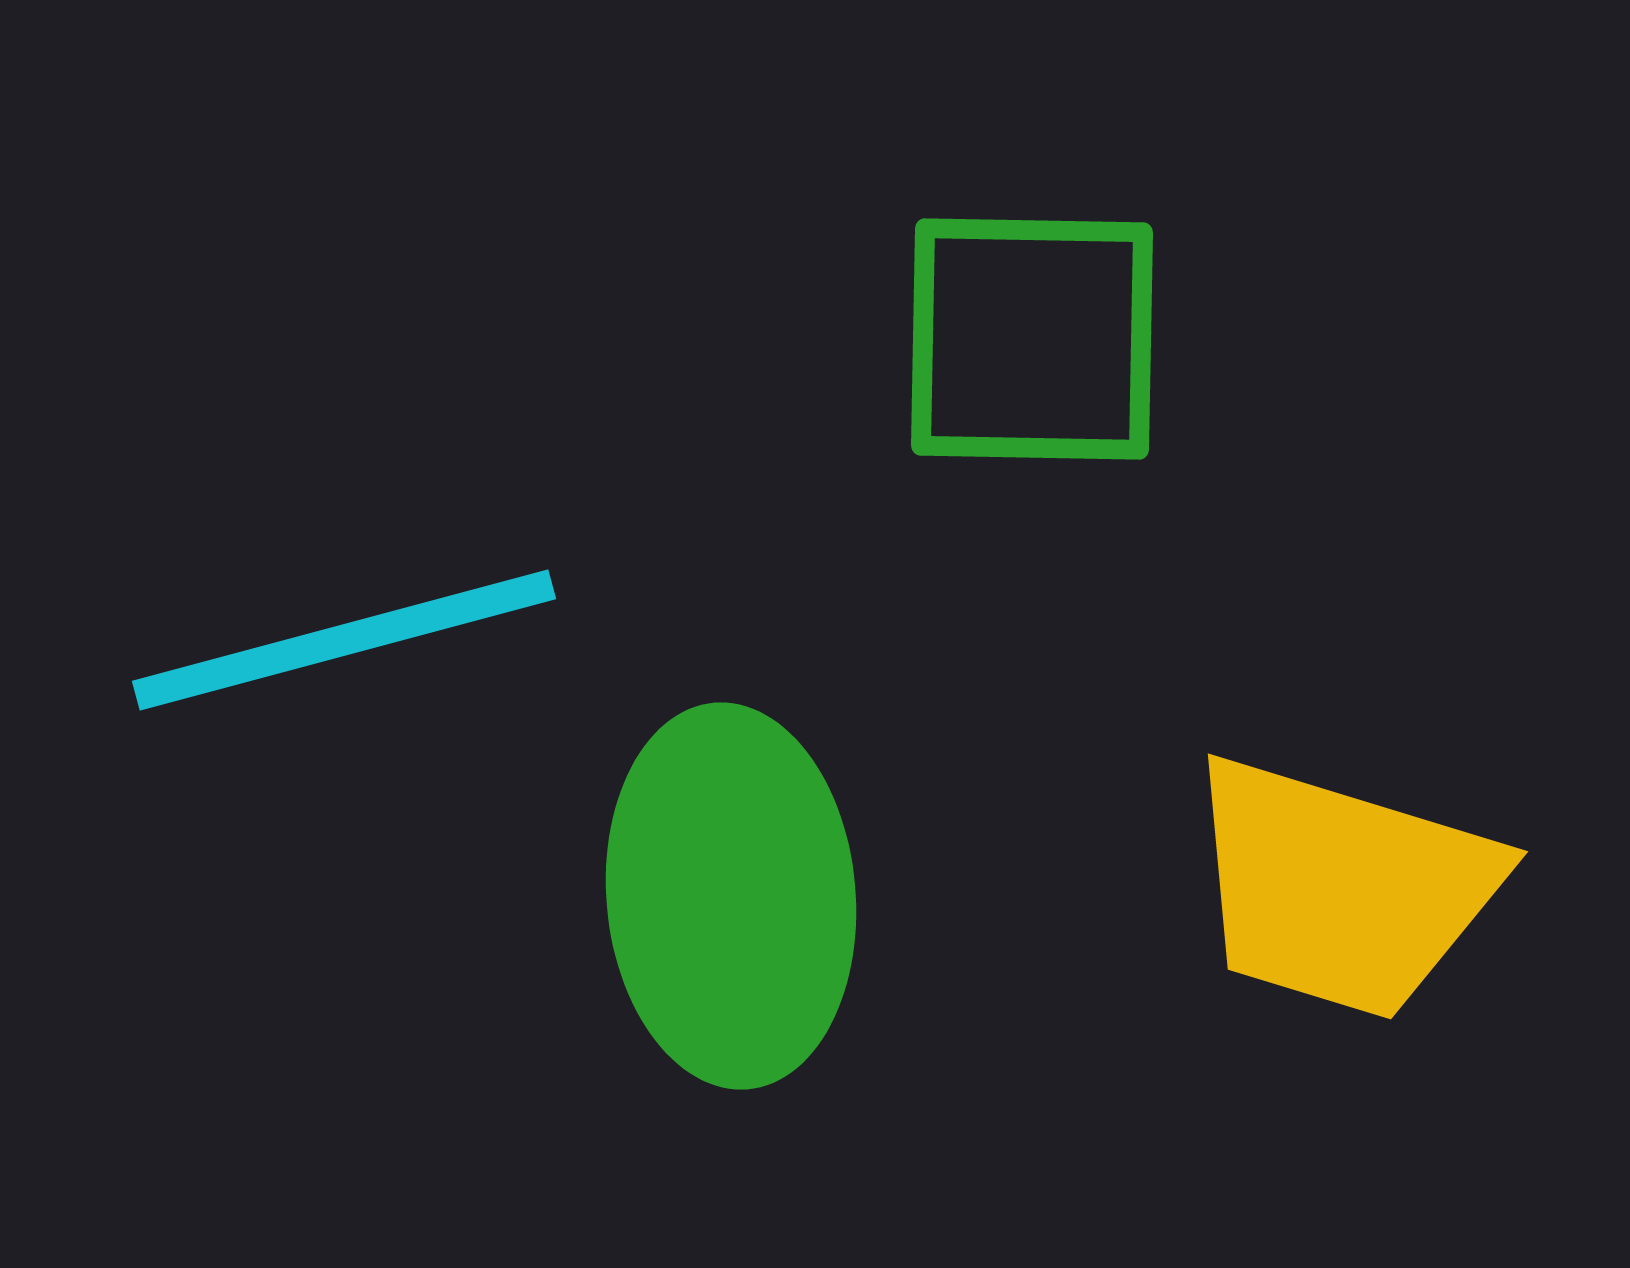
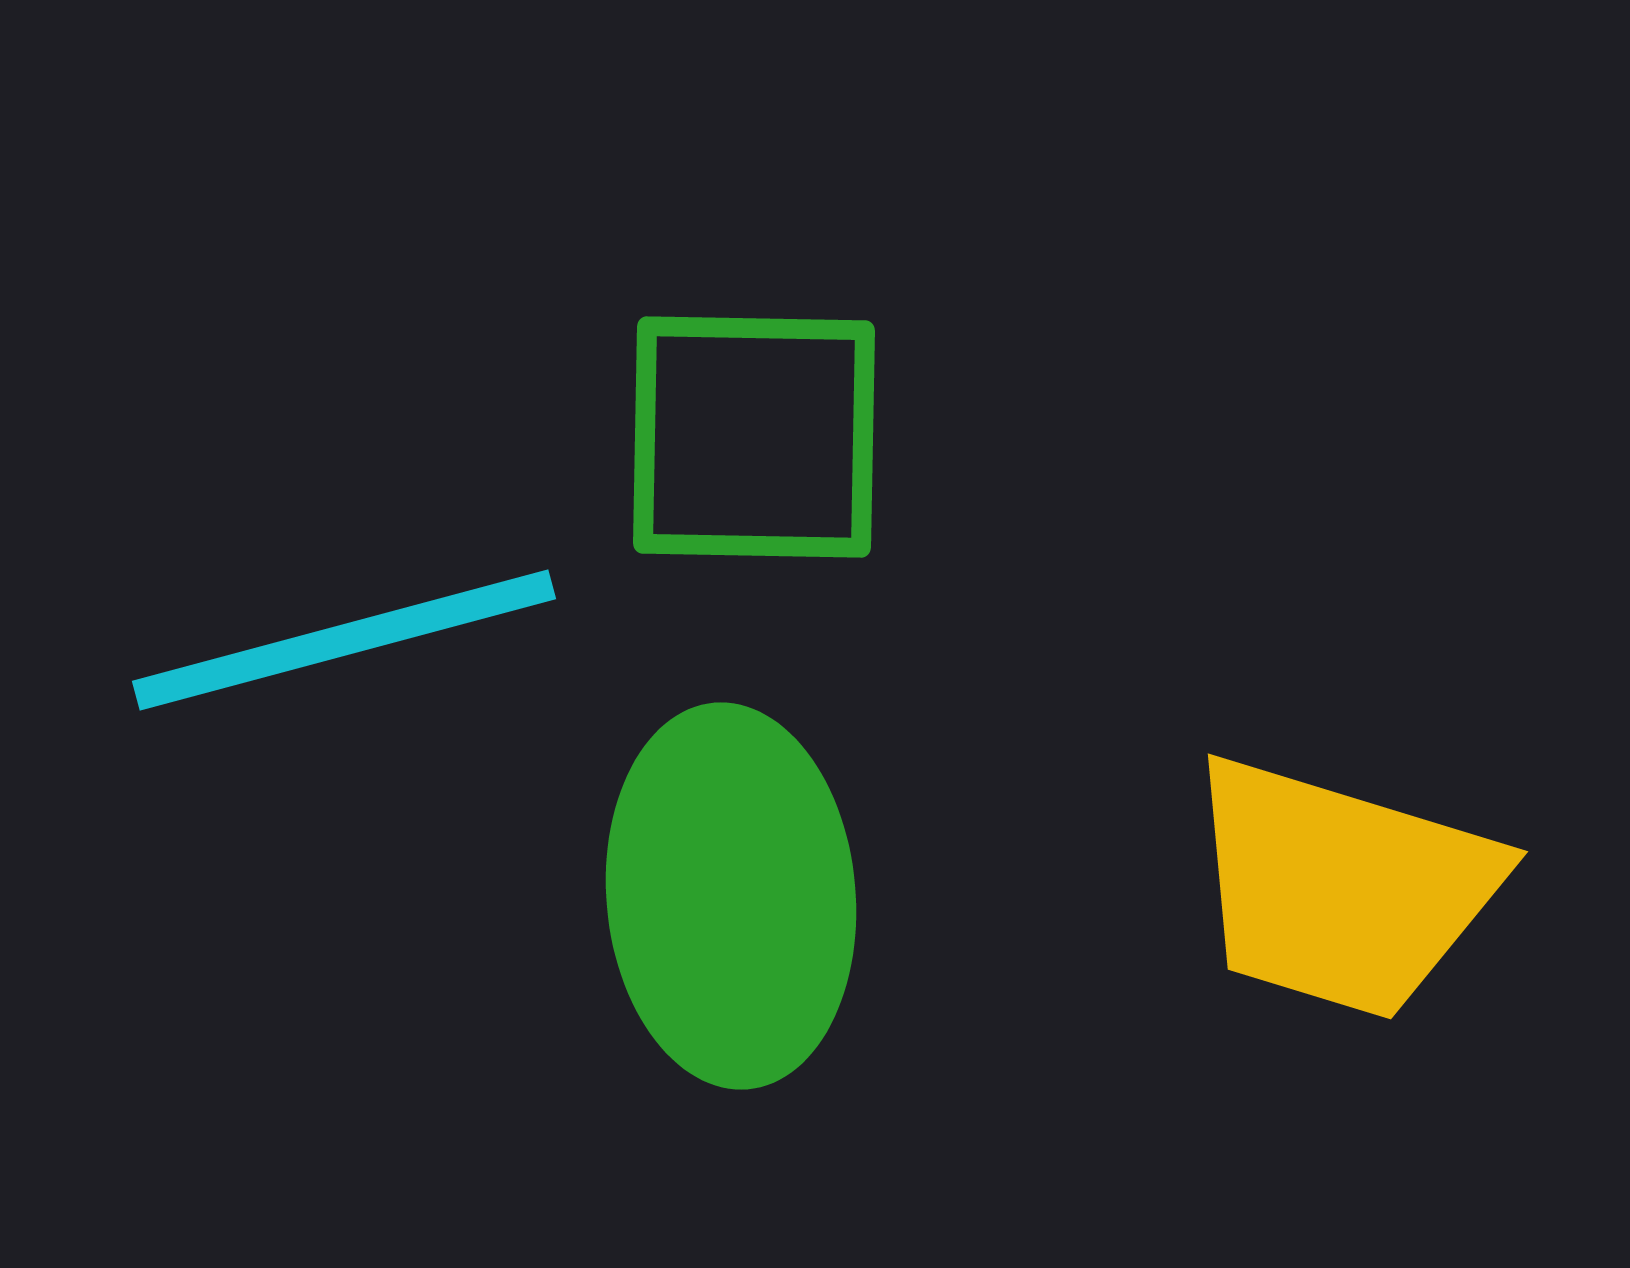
green square: moved 278 px left, 98 px down
